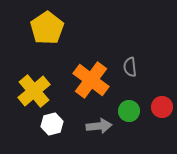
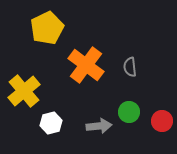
yellow pentagon: rotated 8 degrees clockwise
orange cross: moved 5 px left, 15 px up
yellow cross: moved 10 px left
red circle: moved 14 px down
green circle: moved 1 px down
white hexagon: moved 1 px left, 1 px up
